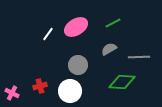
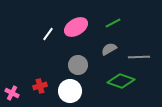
green diamond: moved 1 px left, 1 px up; rotated 16 degrees clockwise
